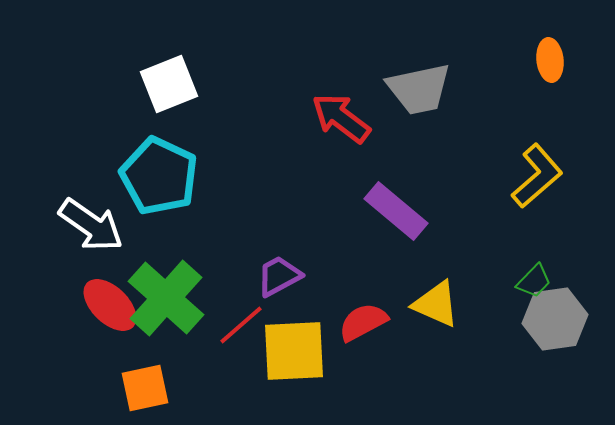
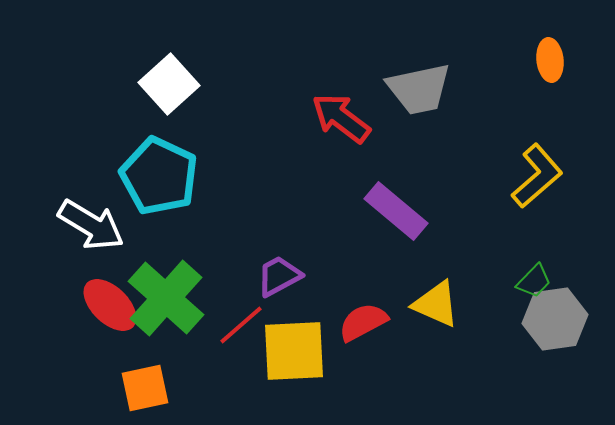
white square: rotated 20 degrees counterclockwise
white arrow: rotated 4 degrees counterclockwise
